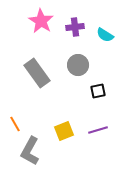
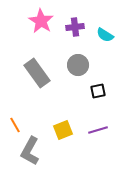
orange line: moved 1 px down
yellow square: moved 1 px left, 1 px up
